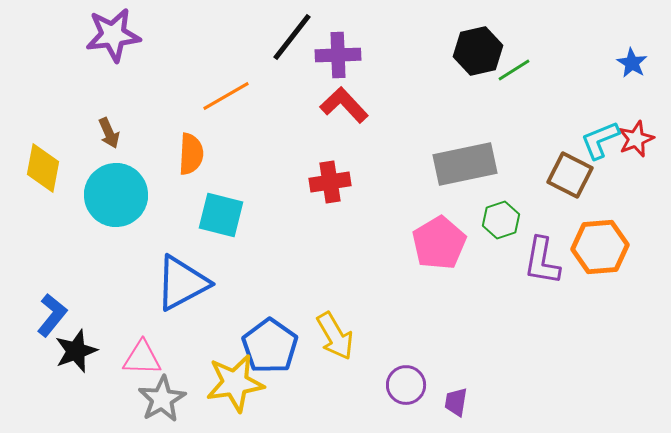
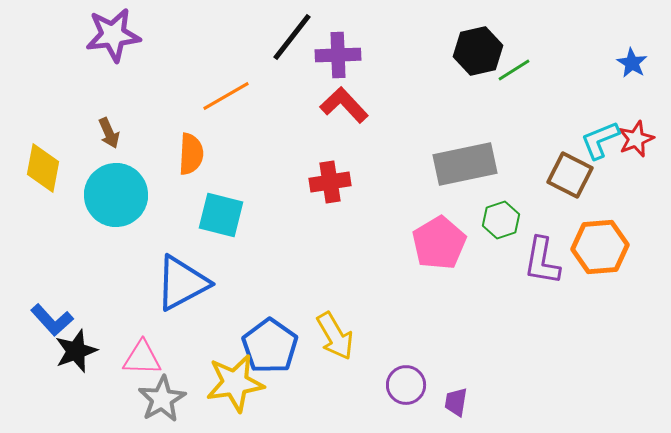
blue L-shape: moved 5 px down; rotated 99 degrees clockwise
